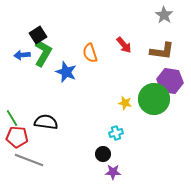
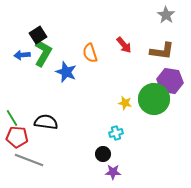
gray star: moved 2 px right
